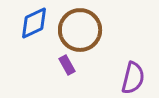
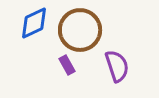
purple semicircle: moved 16 px left, 12 px up; rotated 32 degrees counterclockwise
